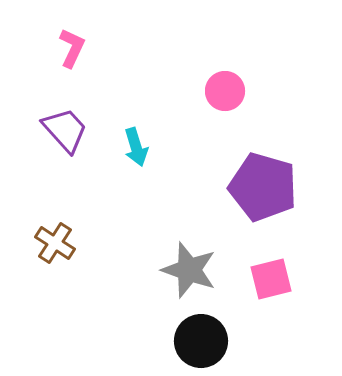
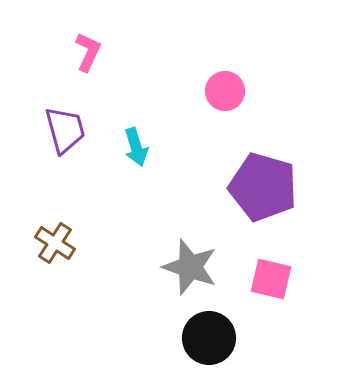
pink L-shape: moved 16 px right, 4 px down
purple trapezoid: rotated 27 degrees clockwise
gray star: moved 1 px right, 3 px up
pink square: rotated 27 degrees clockwise
black circle: moved 8 px right, 3 px up
